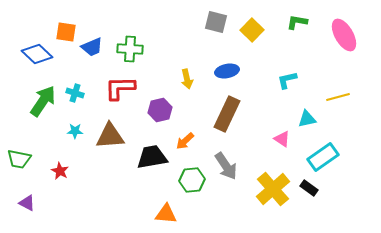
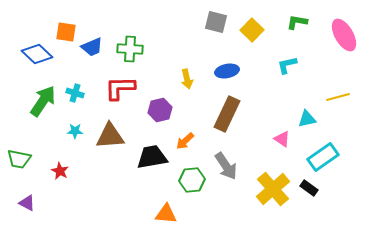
cyan L-shape: moved 15 px up
